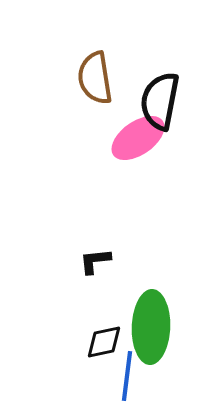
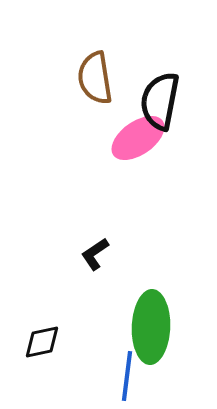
black L-shape: moved 7 px up; rotated 28 degrees counterclockwise
black diamond: moved 62 px left
